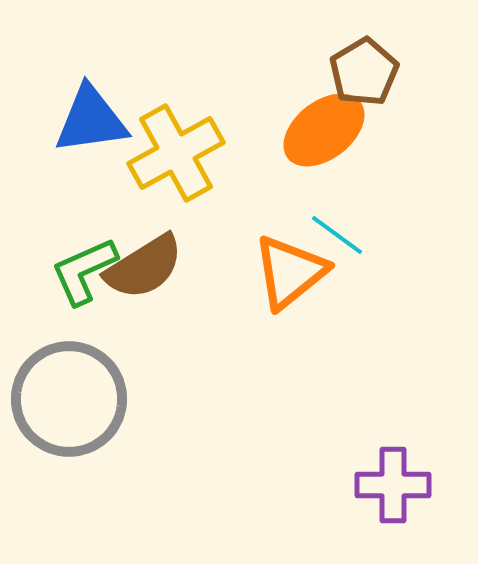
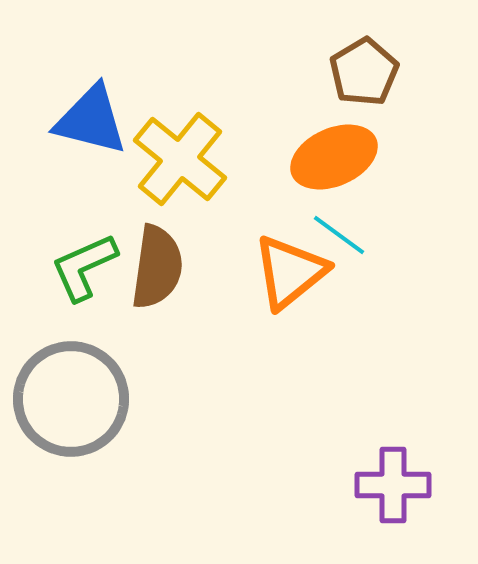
blue triangle: rotated 22 degrees clockwise
orange ellipse: moved 10 px right, 27 px down; rotated 14 degrees clockwise
yellow cross: moved 4 px right, 6 px down; rotated 22 degrees counterclockwise
cyan line: moved 2 px right
brown semicircle: moved 13 px right; rotated 50 degrees counterclockwise
green L-shape: moved 4 px up
gray circle: moved 2 px right
